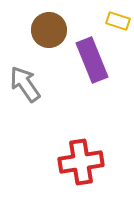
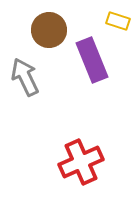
gray arrow: moved 7 px up; rotated 9 degrees clockwise
red cross: rotated 15 degrees counterclockwise
